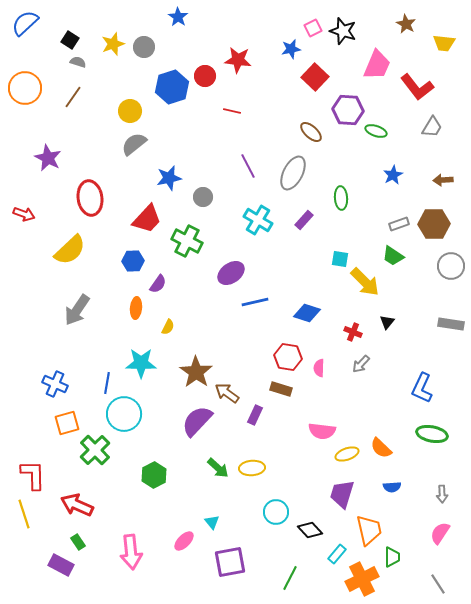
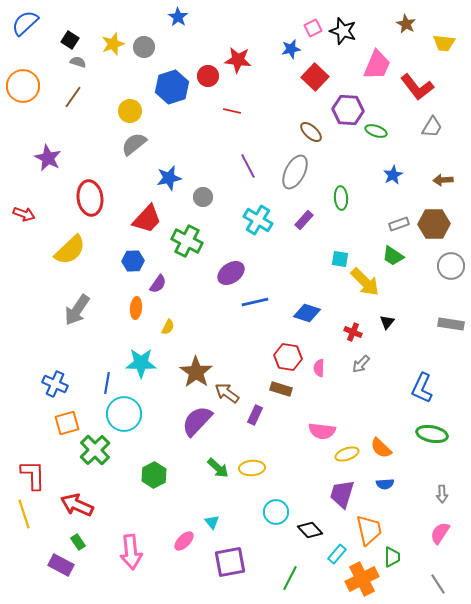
red circle at (205, 76): moved 3 px right
orange circle at (25, 88): moved 2 px left, 2 px up
gray ellipse at (293, 173): moved 2 px right, 1 px up
blue semicircle at (392, 487): moved 7 px left, 3 px up
